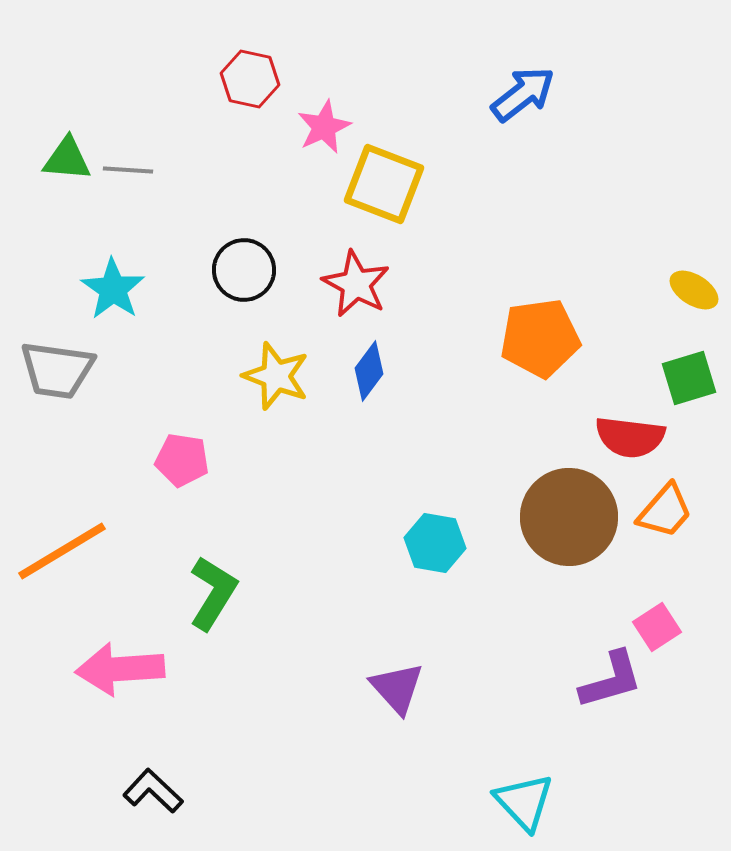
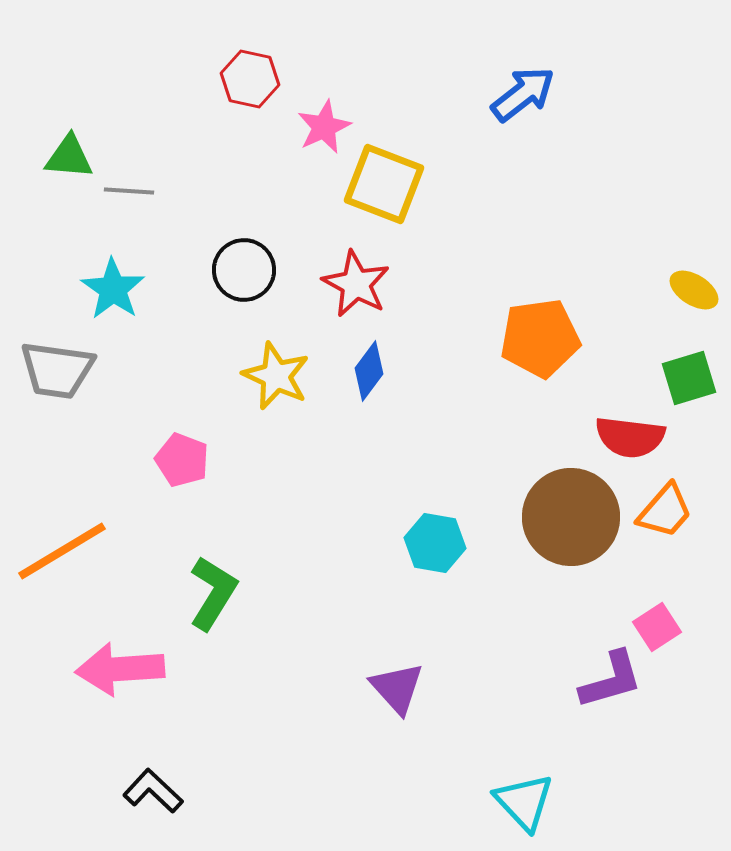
green triangle: moved 2 px right, 2 px up
gray line: moved 1 px right, 21 px down
yellow star: rotated 4 degrees clockwise
pink pentagon: rotated 12 degrees clockwise
brown circle: moved 2 px right
